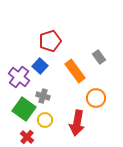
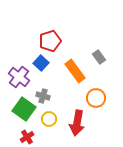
blue square: moved 1 px right, 3 px up
yellow circle: moved 4 px right, 1 px up
red cross: rotated 16 degrees clockwise
